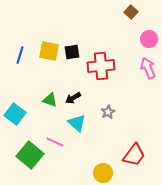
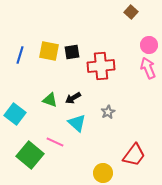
pink circle: moved 6 px down
